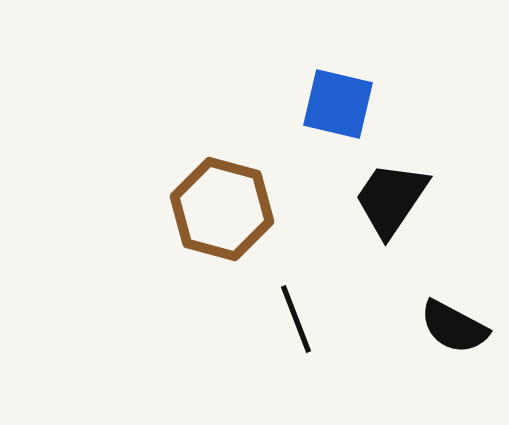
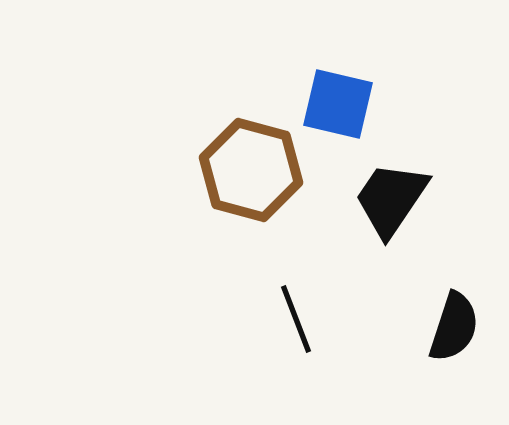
brown hexagon: moved 29 px right, 39 px up
black semicircle: rotated 100 degrees counterclockwise
